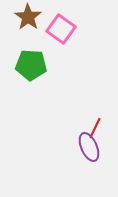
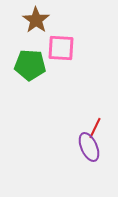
brown star: moved 8 px right, 3 px down
pink square: moved 19 px down; rotated 32 degrees counterclockwise
green pentagon: moved 1 px left
